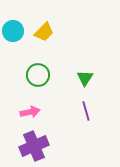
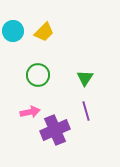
purple cross: moved 21 px right, 16 px up
